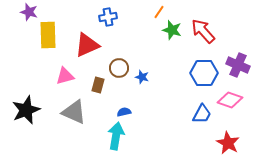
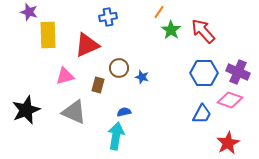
green star: moved 1 px left; rotated 18 degrees clockwise
purple cross: moved 7 px down
red star: rotated 15 degrees clockwise
